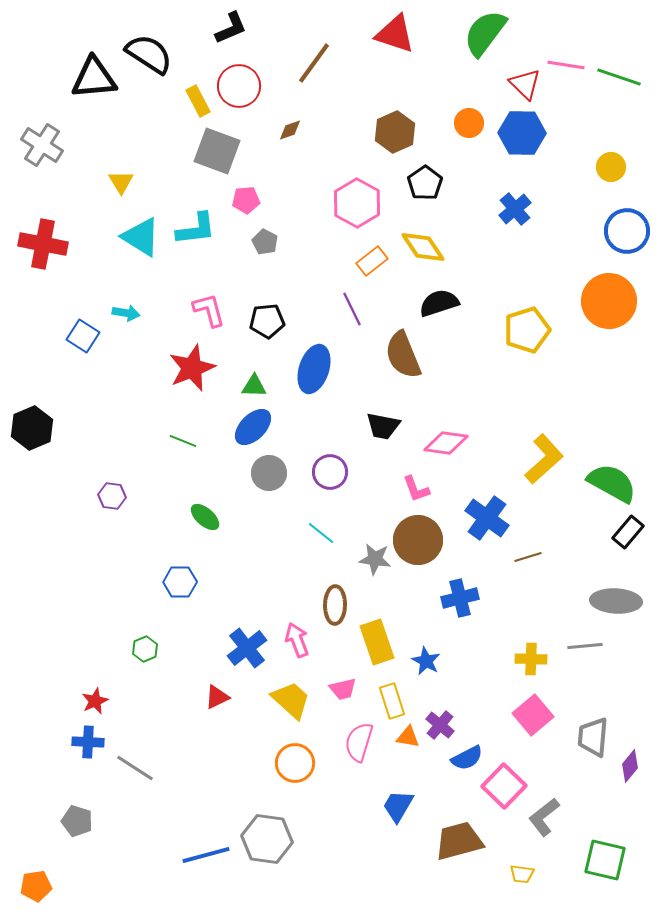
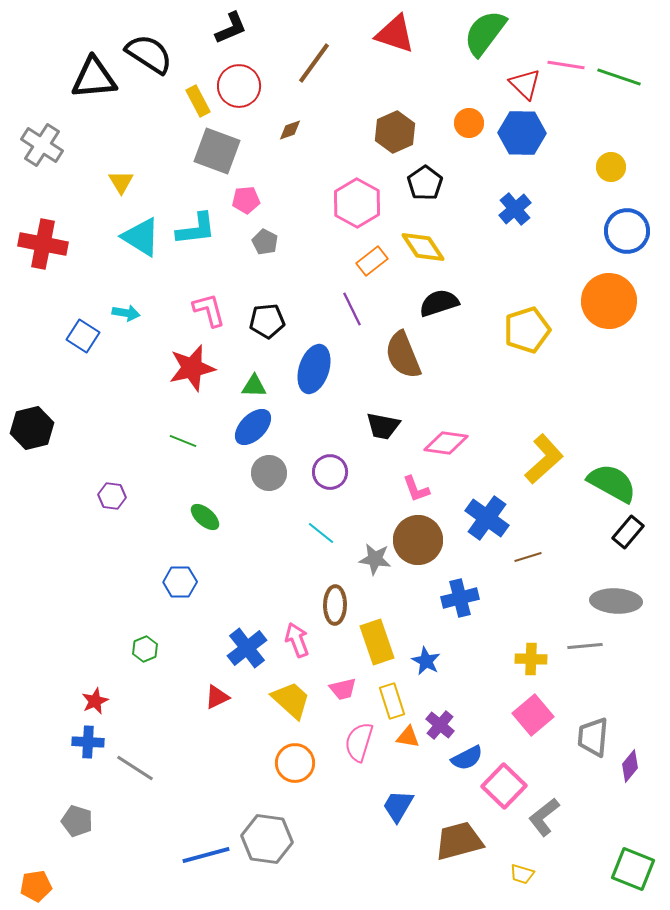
red star at (192, 368): rotated 9 degrees clockwise
black hexagon at (32, 428): rotated 9 degrees clockwise
green square at (605, 860): moved 28 px right, 9 px down; rotated 9 degrees clockwise
yellow trapezoid at (522, 874): rotated 10 degrees clockwise
